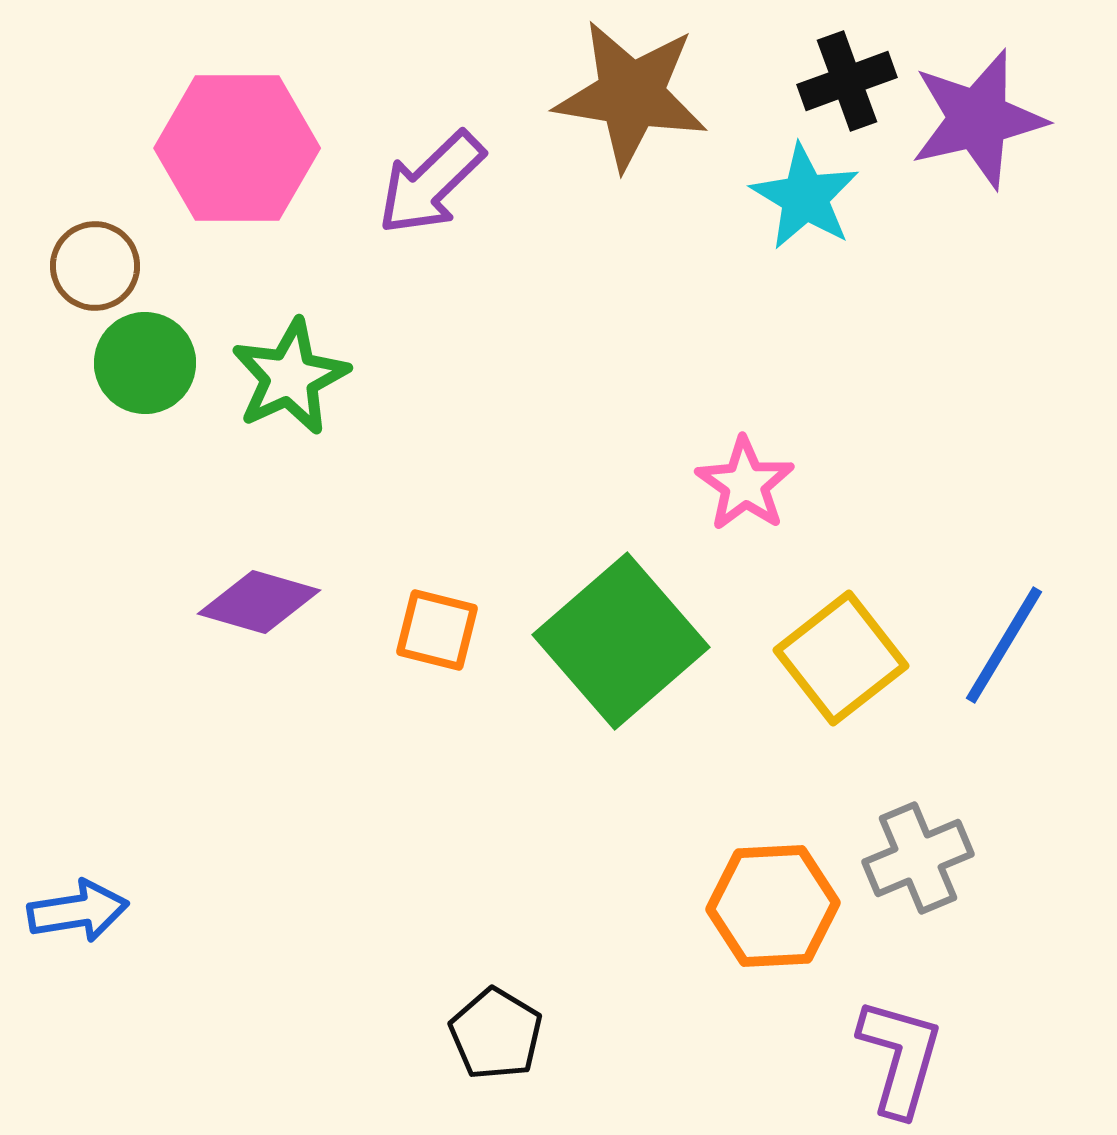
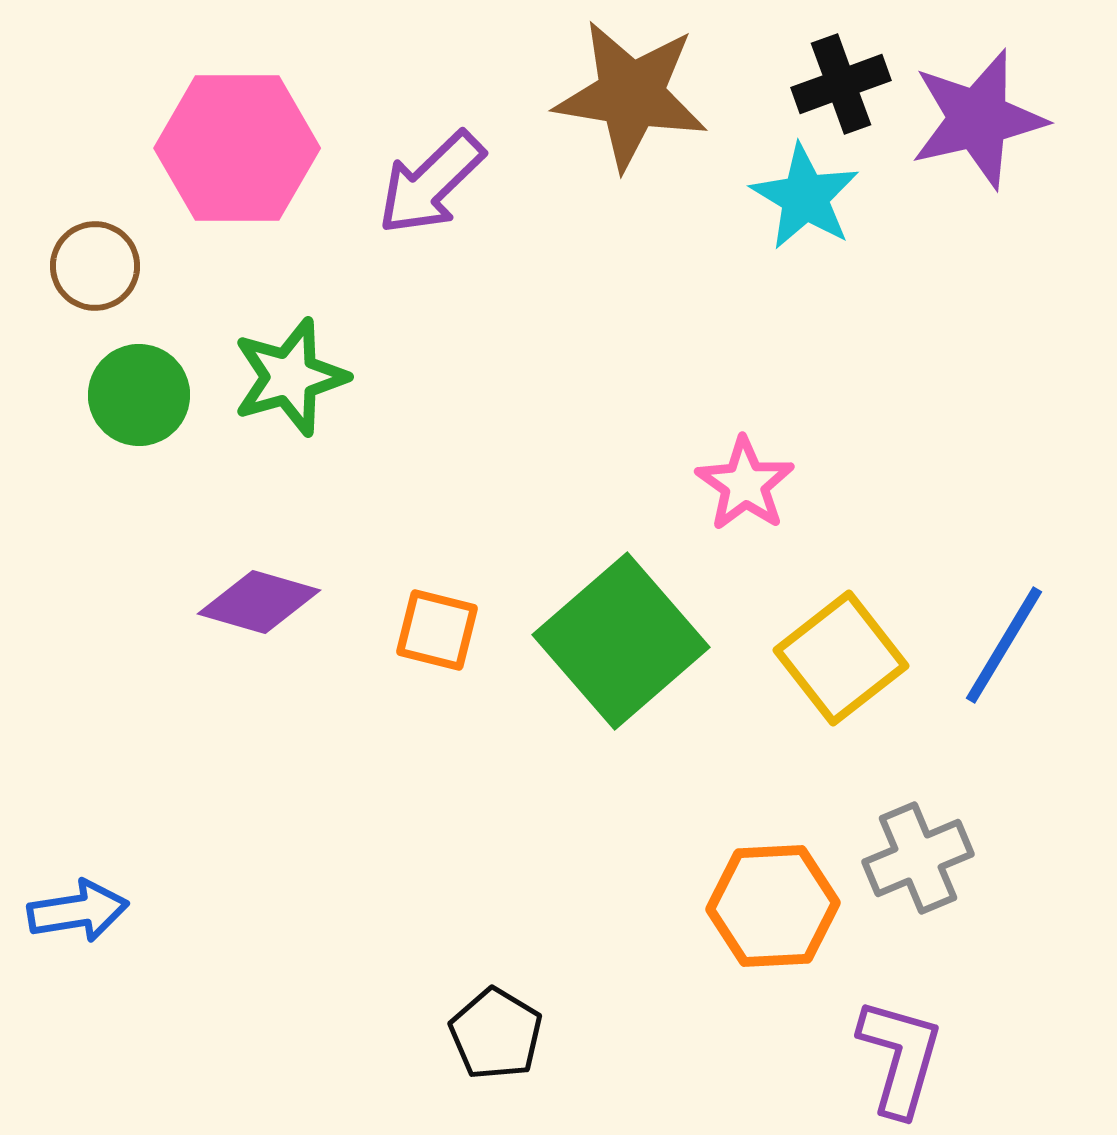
black cross: moved 6 px left, 3 px down
green circle: moved 6 px left, 32 px down
green star: rotated 9 degrees clockwise
